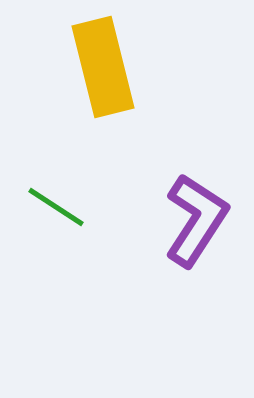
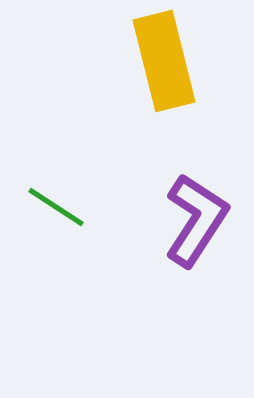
yellow rectangle: moved 61 px right, 6 px up
